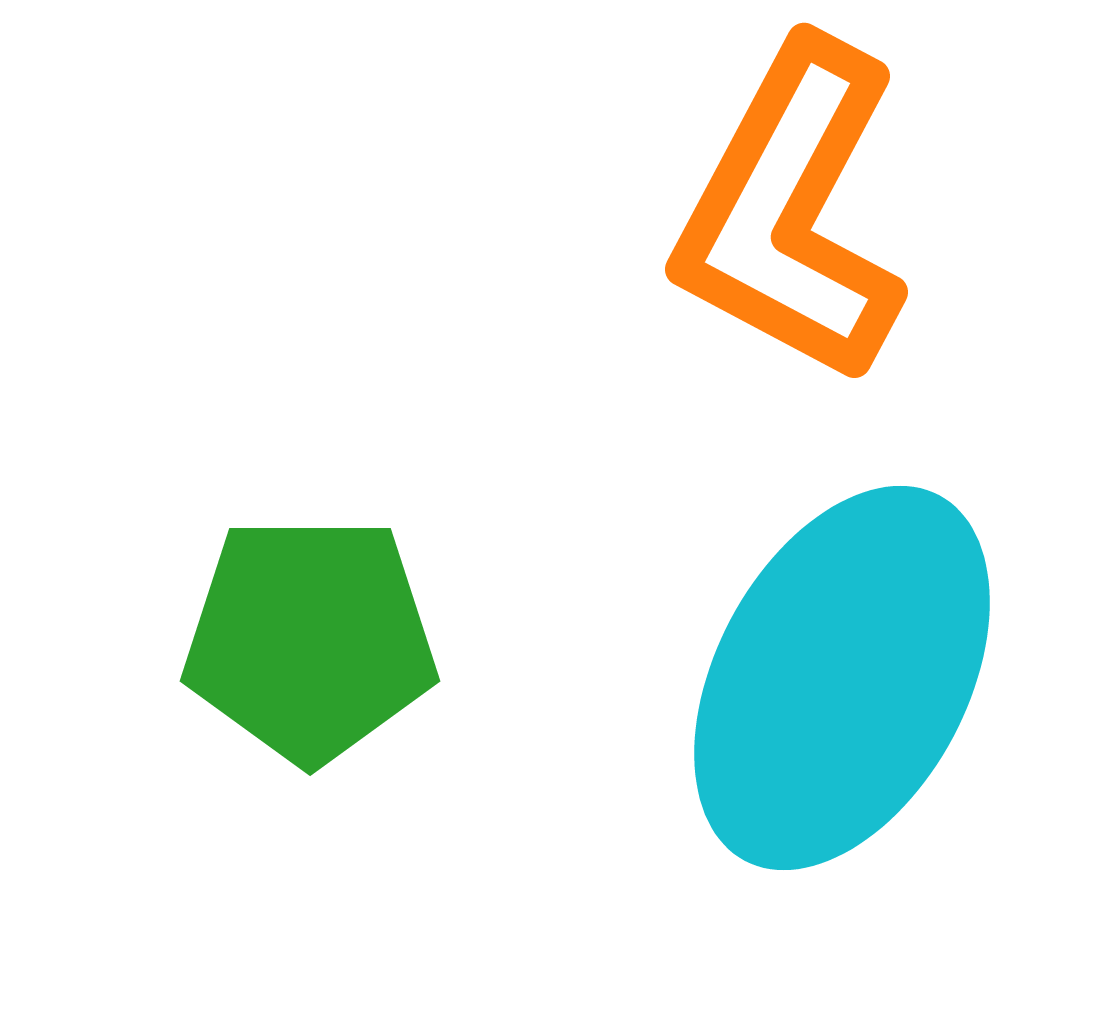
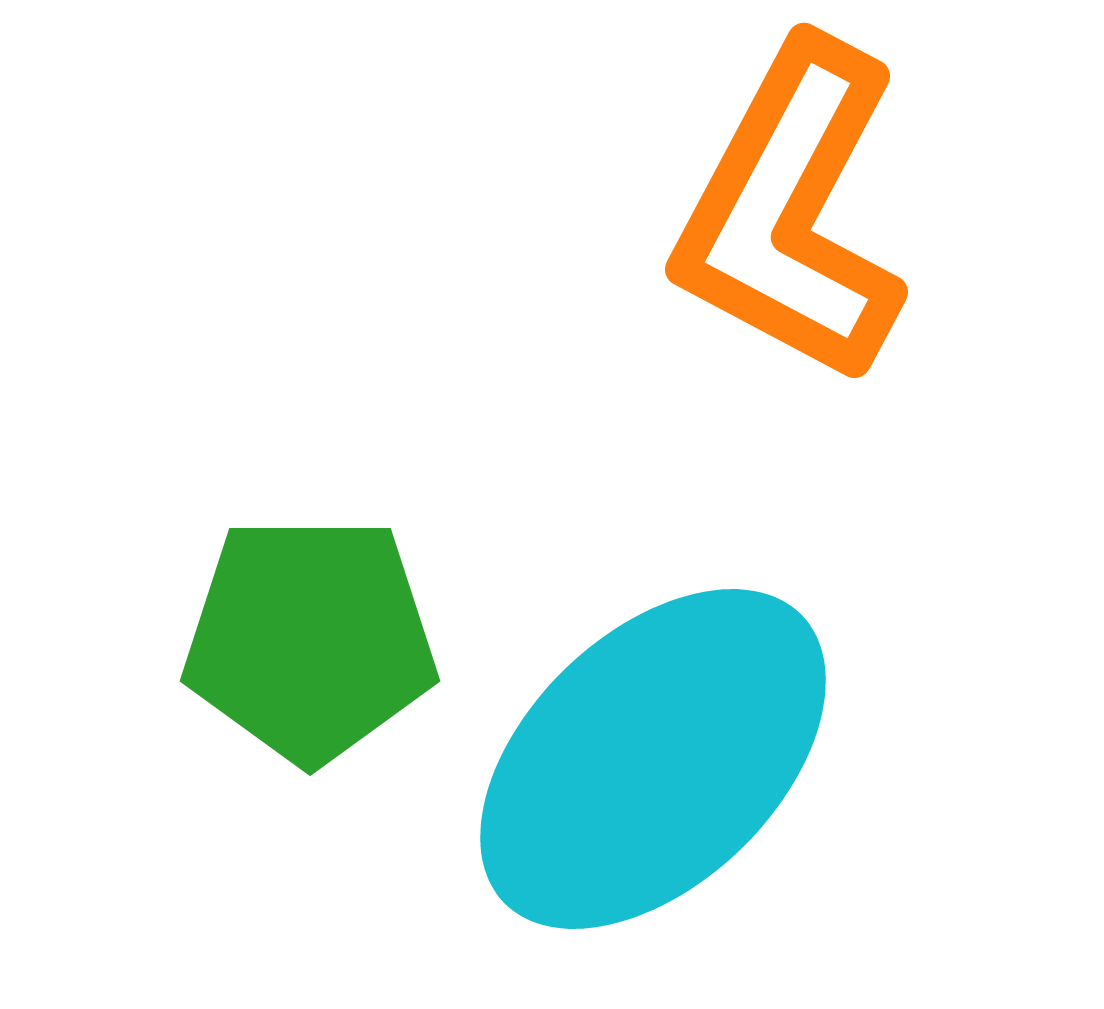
cyan ellipse: moved 189 px left, 81 px down; rotated 18 degrees clockwise
